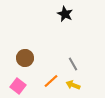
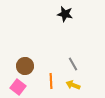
black star: rotated 14 degrees counterclockwise
brown circle: moved 8 px down
orange line: rotated 49 degrees counterclockwise
pink square: moved 1 px down
